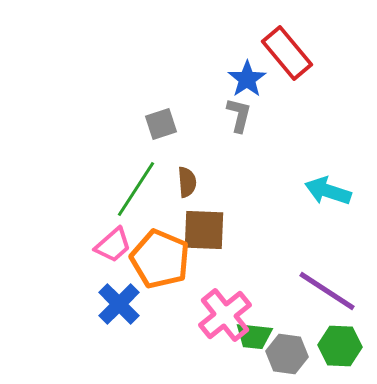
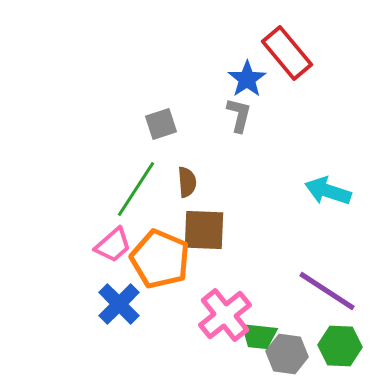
green trapezoid: moved 5 px right
